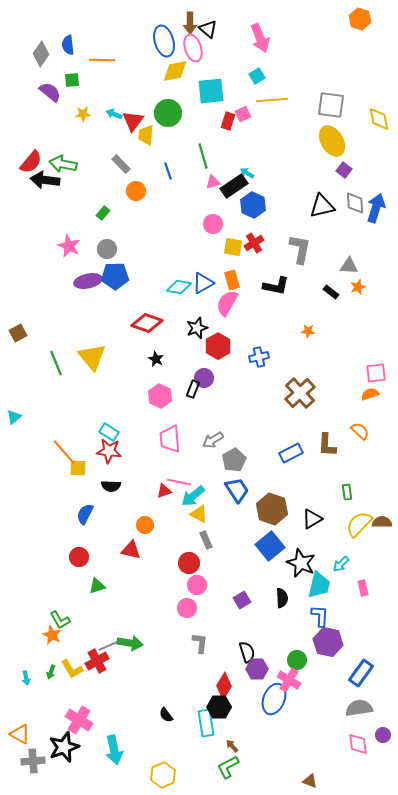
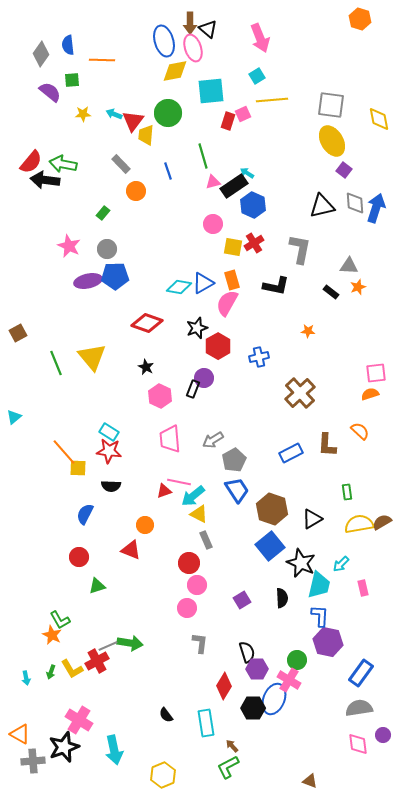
black star at (156, 359): moved 10 px left, 8 px down
brown semicircle at (382, 522): rotated 30 degrees counterclockwise
yellow semicircle at (359, 524): rotated 36 degrees clockwise
red triangle at (131, 550): rotated 10 degrees clockwise
black hexagon at (219, 707): moved 34 px right, 1 px down
